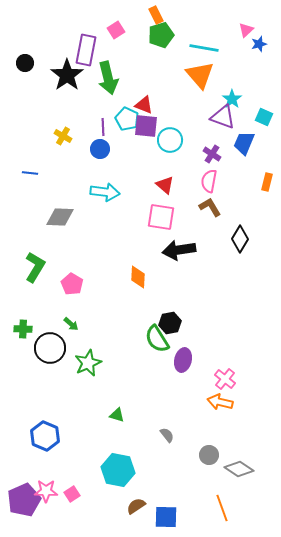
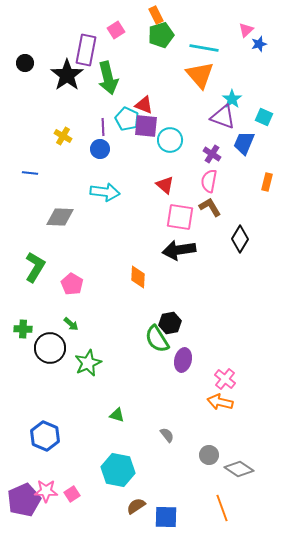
pink square at (161, 217): moved 19 px right
